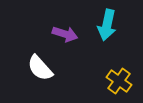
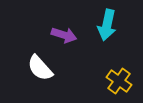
purple arrow: moved 1 px left, 1 px down
